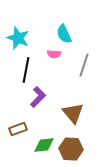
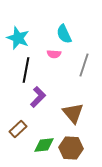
brown rectangle: rotated 24 degrees counterclockwise
brown hexagon: moved 1 px up
